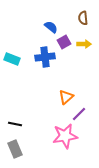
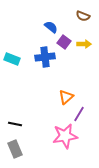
brown semicircle: moved 2 px up; rotated 64 degrees counterclockwise
purple square: rotated 24 degrees counterclockwise
purple line: rotated 14 degrees counterclockwise
